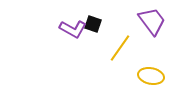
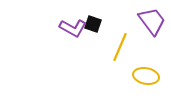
purple L-shape: moved 1 px up
yellow line: moved 1 px up; rotated 12 degrees counterclockwise
yellow ellipse: moved 5 px left
